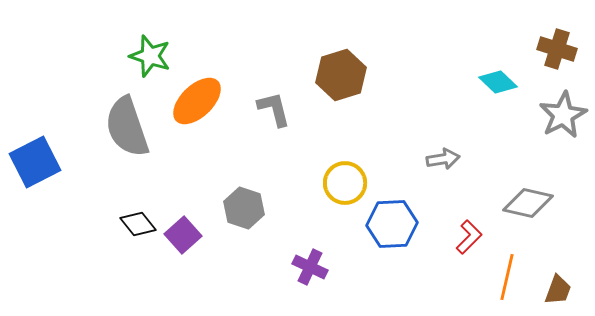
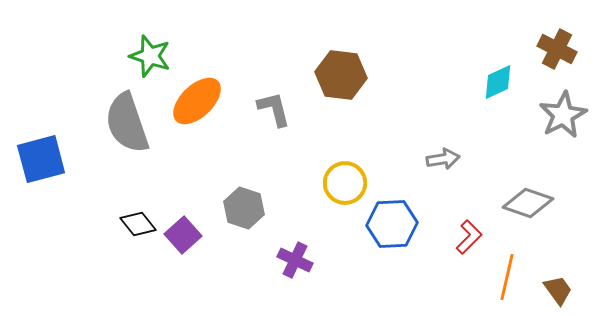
brown cross: rotated 9 degrees clockwise
brown hexagon: rotated 24 degrees clockwise
cyan diamond: rotated 69 degrees counterclockwise
gray semicircle: moved 4 px up
blue square: moved 6 px right, 3 px up; rotated 12 degrees clockwise
gray diamond: rotated 6 degrees clockwise
purple cross: moved 15 px left, 7 px up
brown trapezoid: rotated 56 degrees counterclockwise
